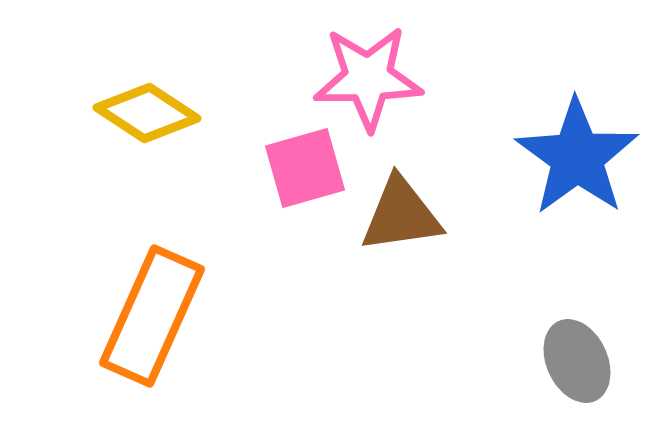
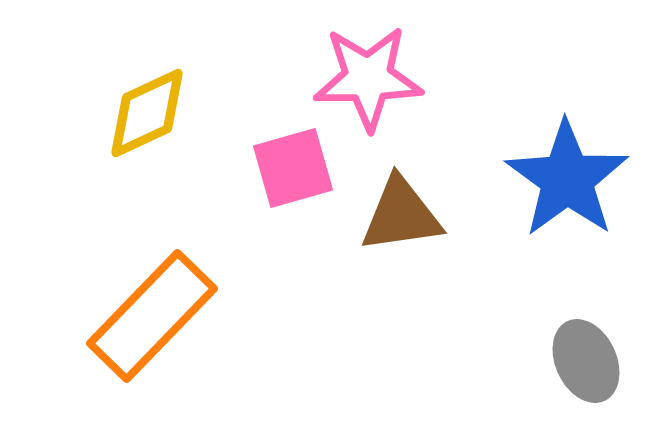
yellow diamond: rotated 58 degrees counterclockwise
blue star: moved 10 px left, 22 px down
pink square: moved 12 px left
orange rectangle: rotated 20 degrees clockwise
gray ellipse: moved 9 px right
